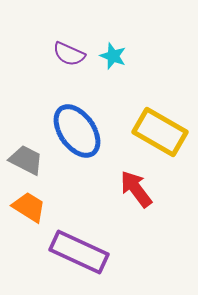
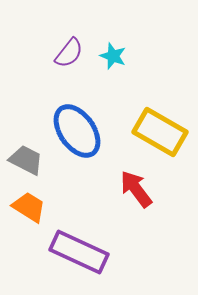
purple semicircle: moved 1 px up; rotated 76 degrees counterclockwise
